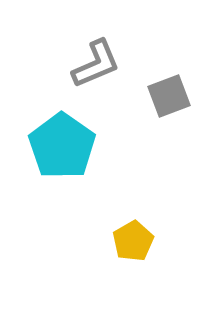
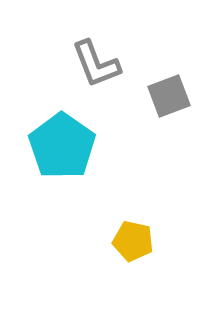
gray L-shape: rotated 92 degrees clockwise
yellow pentagon: rotated 30 degrees counterclockwise
